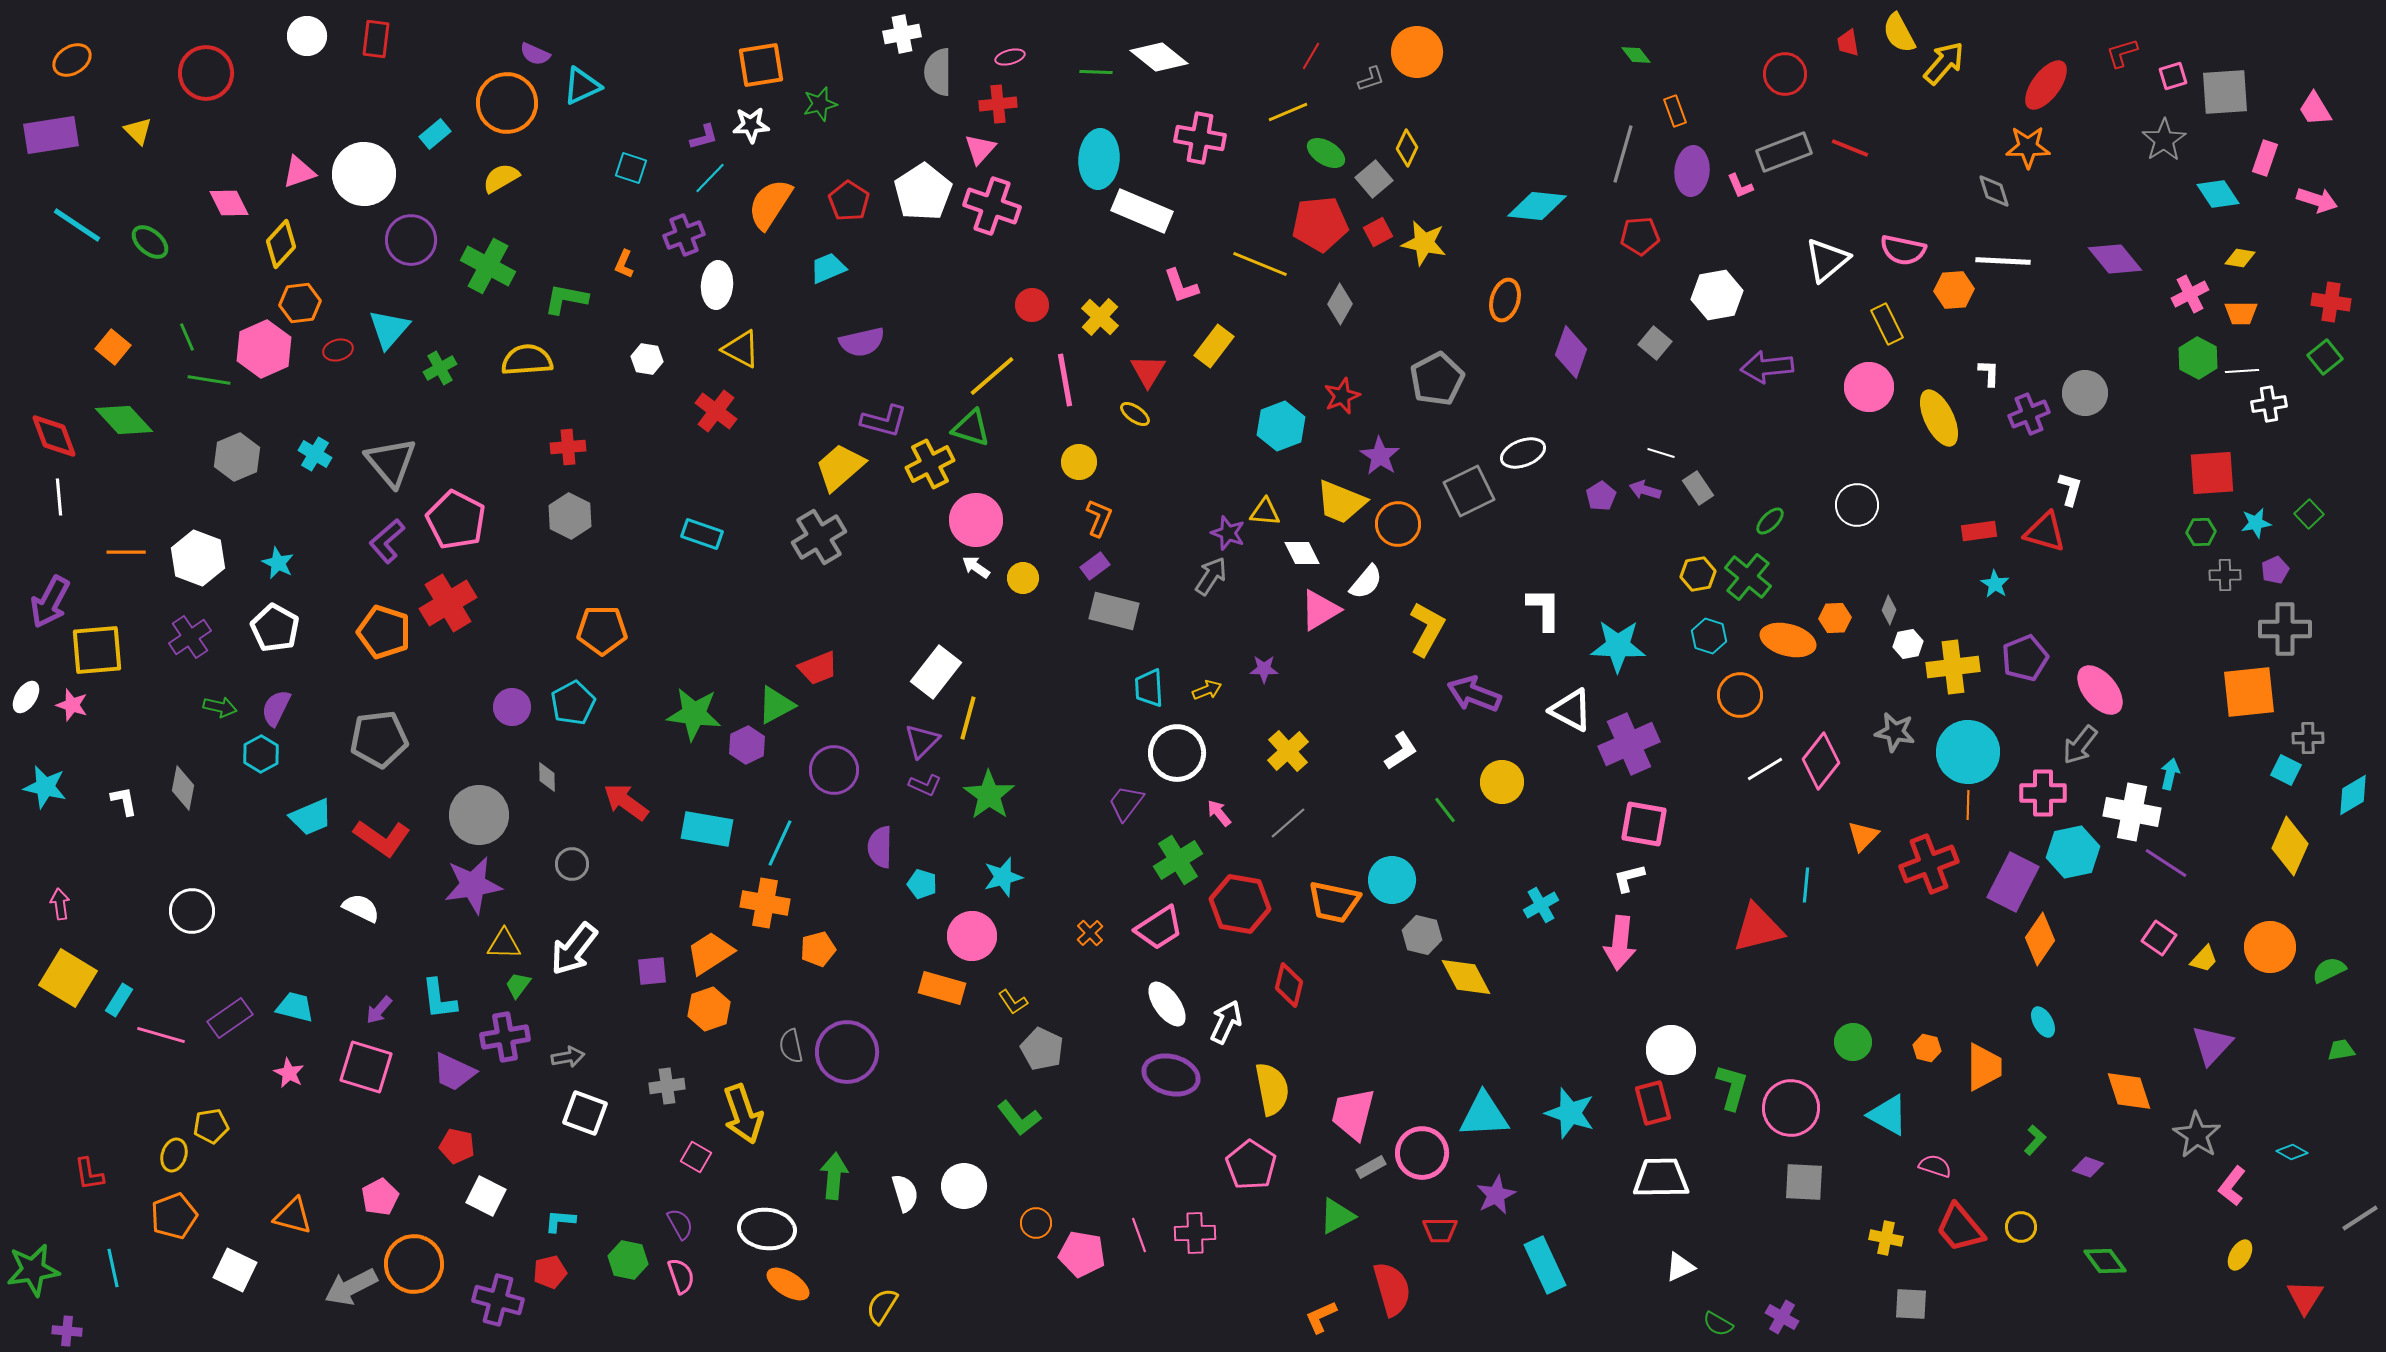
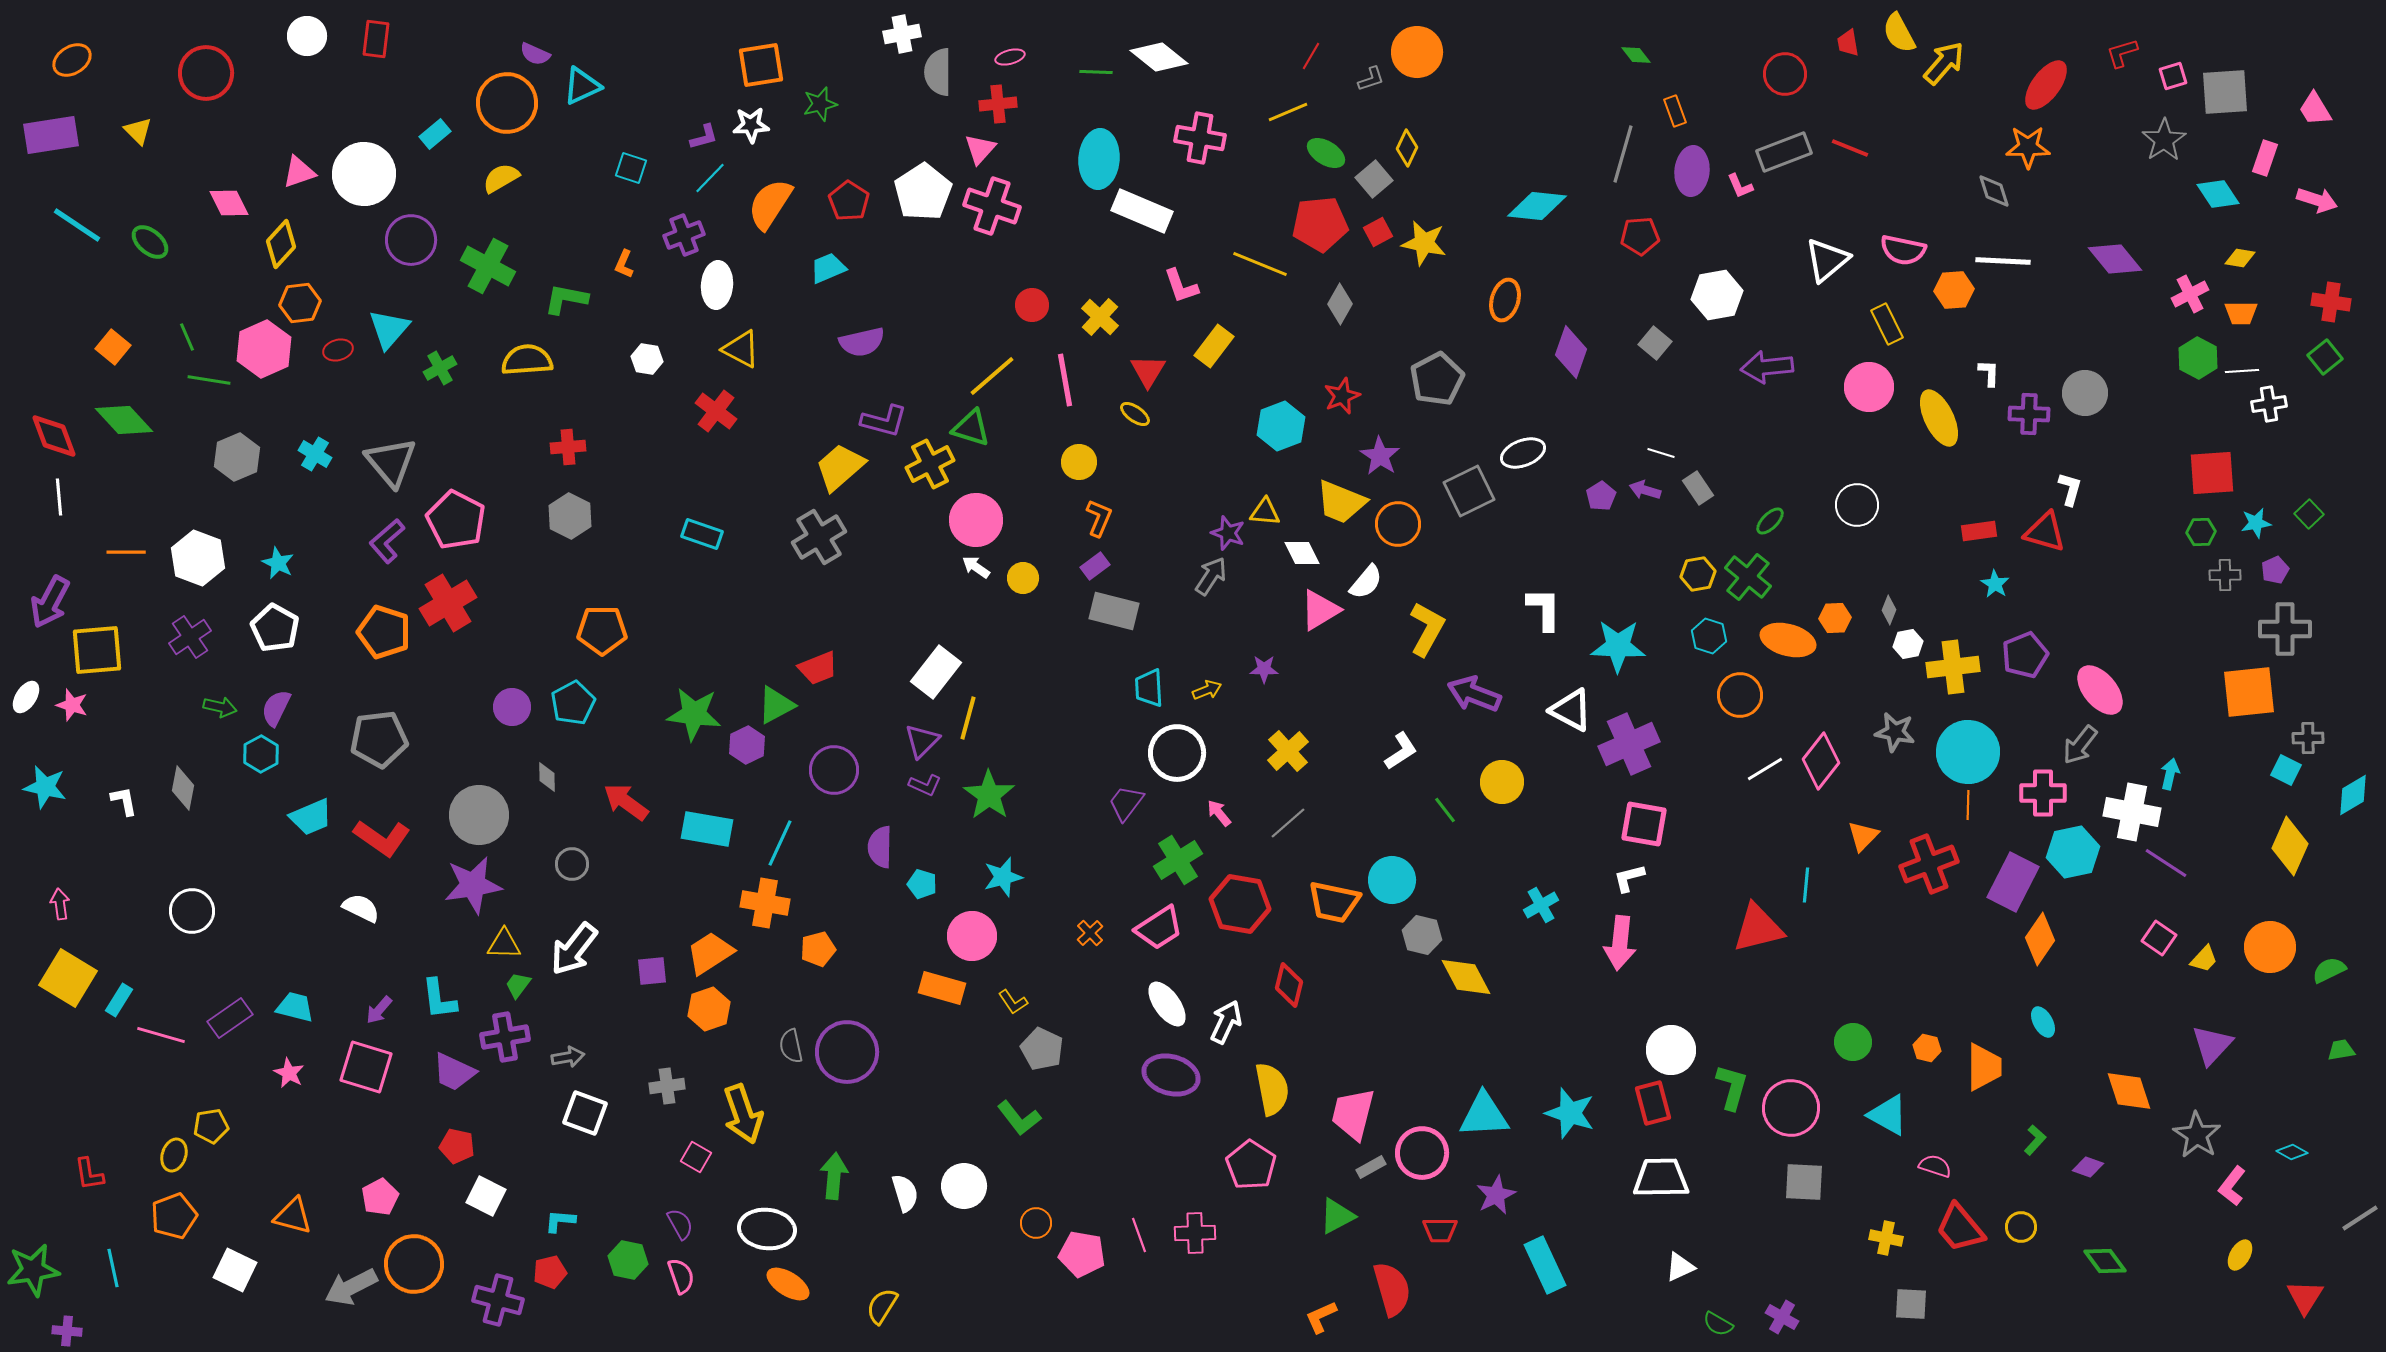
purple cross at (2029, 414): rotated 24 degrees clockwise
purple pentagon at (2025, 658): moved 3 px up
